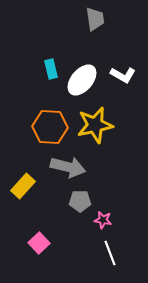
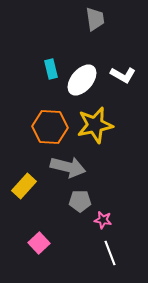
yellow rectangle: moved 1 px right
